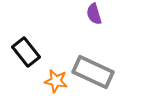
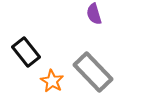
gray rectangle: rotated 21 degrees clockwise
orange star: moved 4 px left; rotated 20 degrees clockwise
